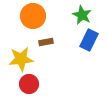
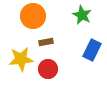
blue rectangle: moved 3 px right, 10 px down
red circle: moved 19 px right, 15 px up
